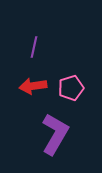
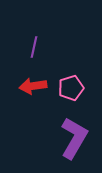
purple L-shape: moved 19 px right, 4 px down
